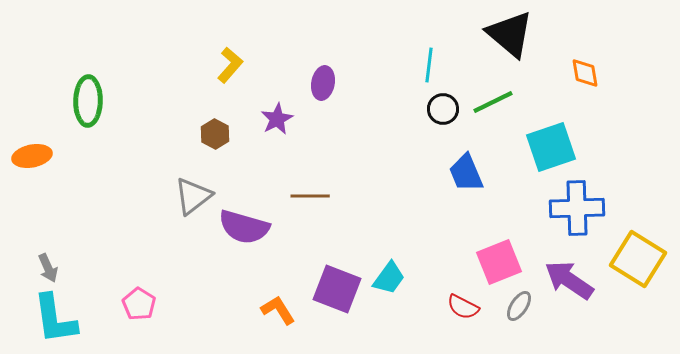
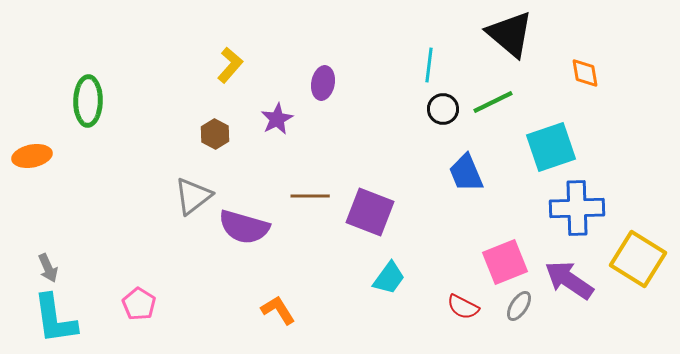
pink square: moved 6 px right
purple square: moved 33 px right, 77 px up
